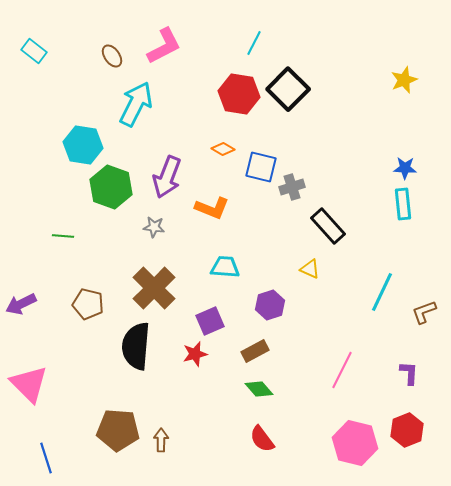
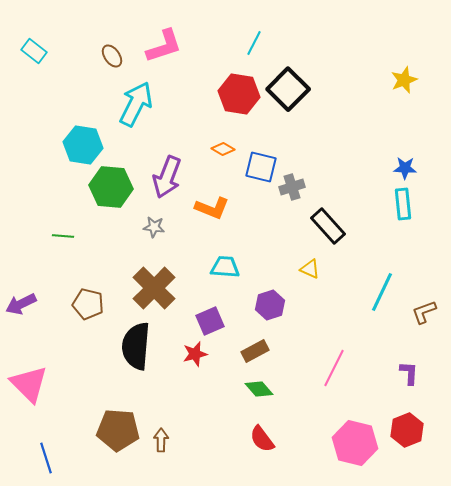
pink L-shape at (164, 46): rotated 9 degrees clockwise
green hexagon at (111, 187): rotated 15 degrees counterclockwise
pink line at (342, 370): moved 8 px left, 2 px up
